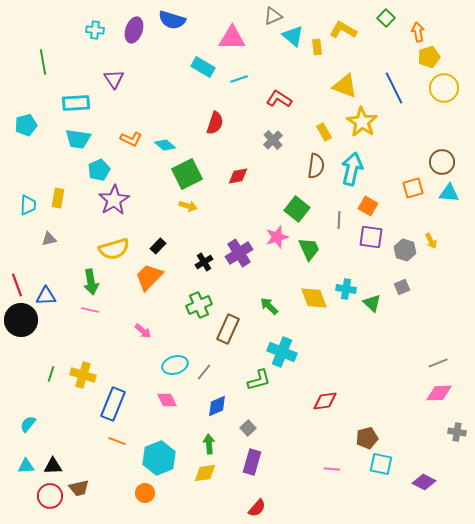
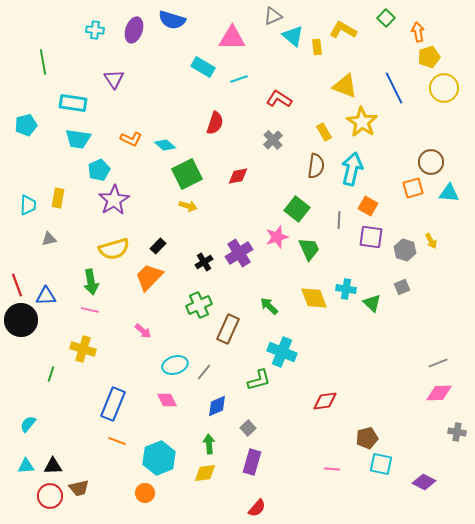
cyan rectangle at (76, 103): moved 3 px left; rotated 12 degrees clockwise
brown circle at (442, 162): moved 11 px left
yellow cross at (83, 375): moved 26 px up
